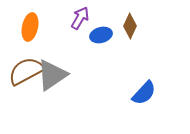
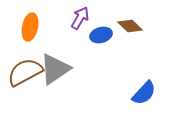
brown diamond: rotated 70 degrees counterclockwise
brown semicircle: moved 1 px left, 1 px down
gray triangle: moved 3 px right, 6 px up
